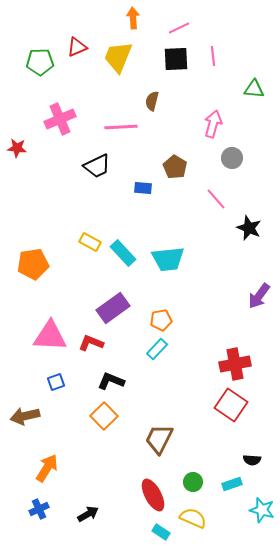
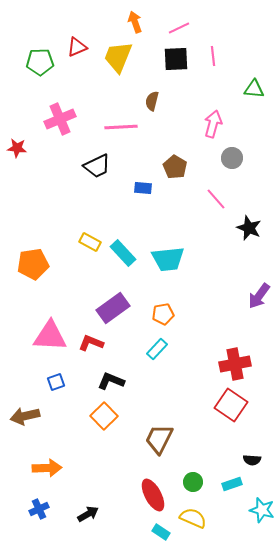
orange arrow at (133, 18): moved 2 px right, 4 px down; rotated 15 degrees counterclockwise
orange pentagon at (161, 320): moved 2 px right, 6 px up
orange arrow at (47, 468): rotated 56 degrees clockwise
